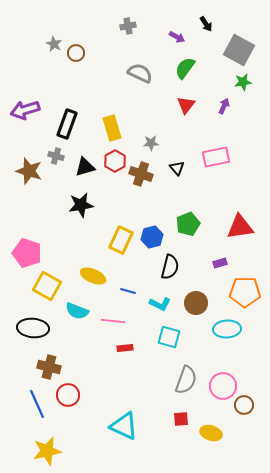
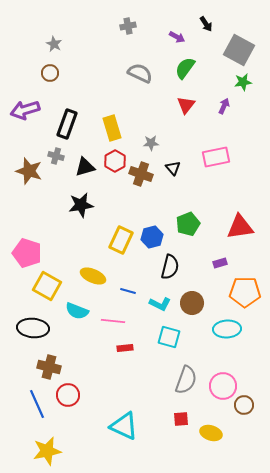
brown circle at (76, 53): moved 26 px left, 20 px down
black triangle at (177, 168): moved 4 px left
brown circle at (196, 303): moved 4 px left
